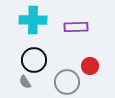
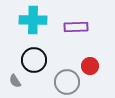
gray semicircle: moved 10 px left, 1 px up
